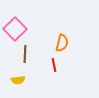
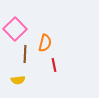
orange semicircle: moved 17 px left
